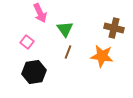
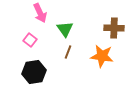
brown cross: rotated 12 degrees counterclockwise
pink square: moved 3 px right, 2 px up
